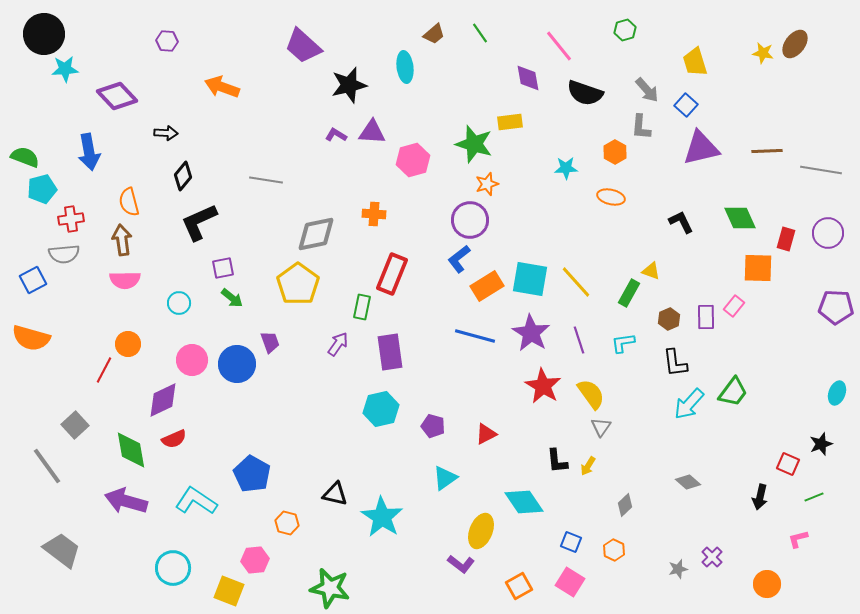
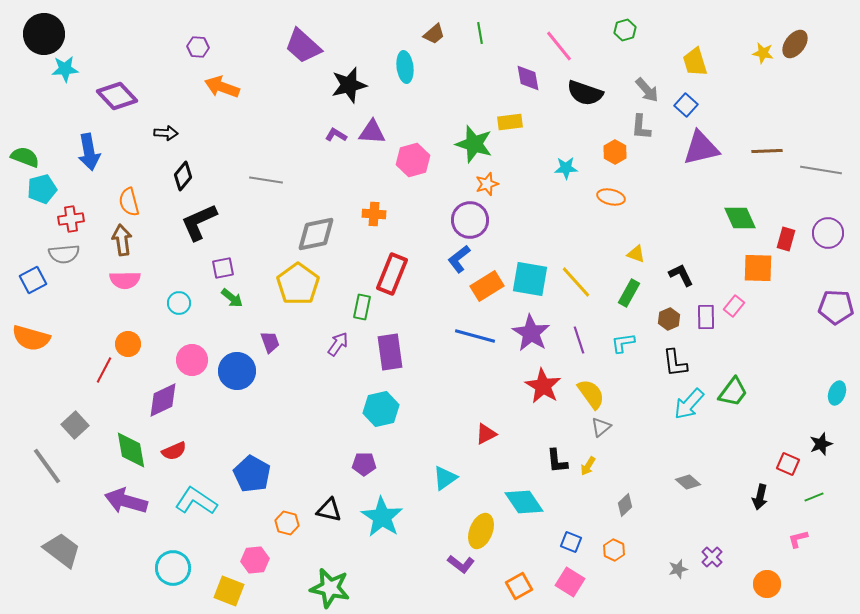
green line at (480, 33): rotated 25 degrees clockwise
purple hexagon at (167, 41): moved 31 px right, 6 px down
black L-shape at (681, 222): moved 53 px down
yellow triangle at (651, 271): moved 15 px left, 17 px up
blue circle at (237, 364): moved 7 px down
purple pentagon at (433, 426): moved 69 px left, 38 px down; rotated 15 degrees counterclockwise
gray triangle at (601, 427): rotated 15 degrees clockwise
red semicircle at (174, 439): moved 12 px down
black triangle at (335, 494): moved 6 px left, 16 px down
